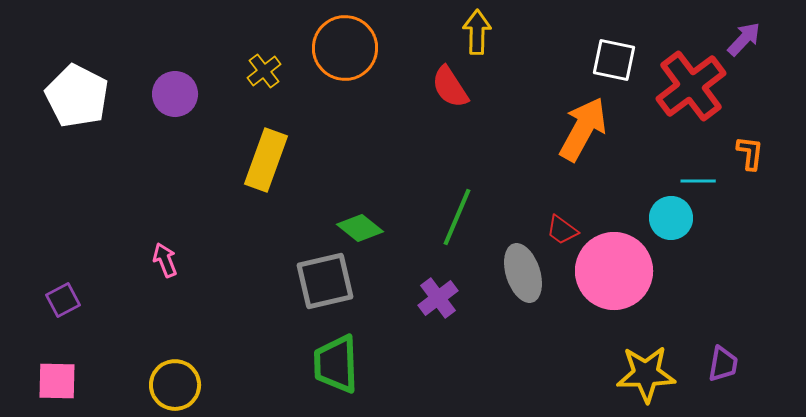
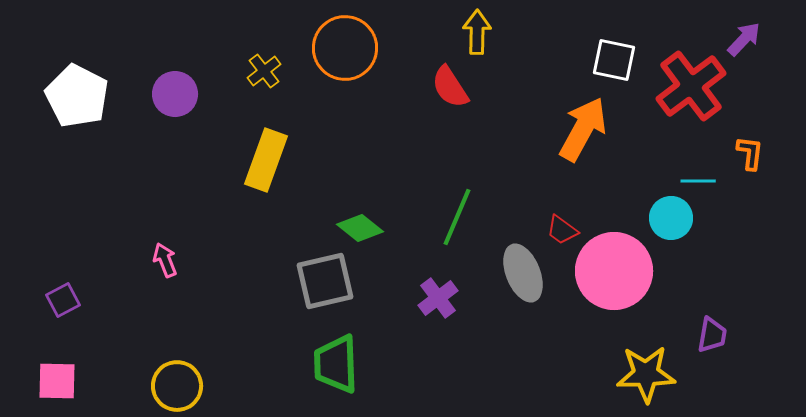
gray ellipse: rotated 4 degrees counterclockwise
purple trapezoid: moved 11 px left, 29 px up
yellow circle: moved 2 px right, 1 px down
